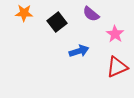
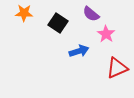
black square: moved 1 px right, 1 px down; rotated 18 degrees counterclockwise
pink star: moved 9 px left
red triangle: moved 1 px down
